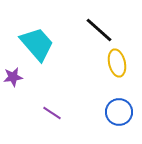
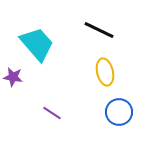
black line: rotated 16 degrees counterclockwise
yellow ellipse: moved 12 px left, 9 px down
purple star: rotated 18 degrees clockwise
